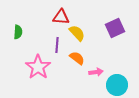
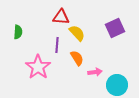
orange semicircle: rotated 21 degrees clockwise
pink arrow: moved 1 px left
